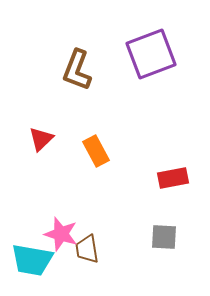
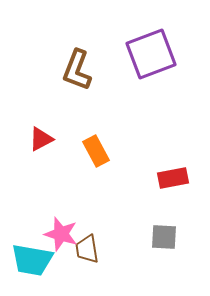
red triangle: rotated 16 degrees clockwise
